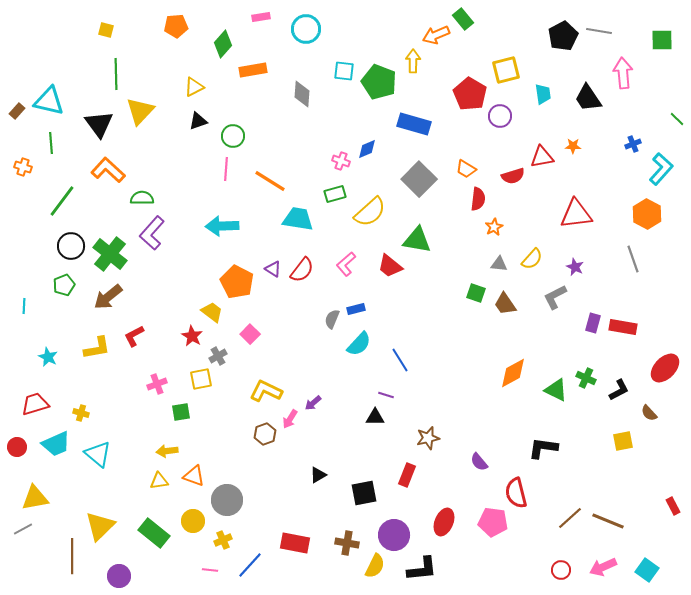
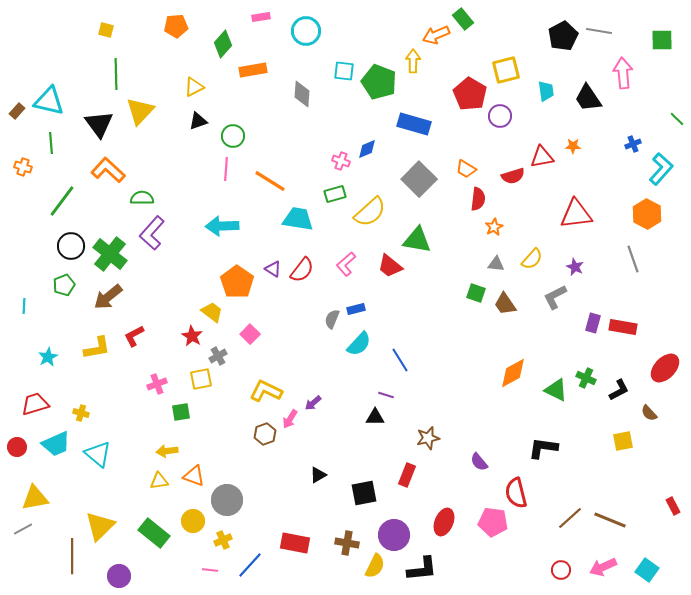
cyan circle at (306, 29): moved 2 px down
cyan trapezoid at (543, 94): moved 3 px right, 3 px up
gray triangle at (499, 264): moved 3 px left
orange pentagon at (237, 282): rotated 8 degrees clockwise
cyan star at (48, 357): rotated 18 degrees clockwise
brown line at (608, 521): moved 2 px right, 1 px up
